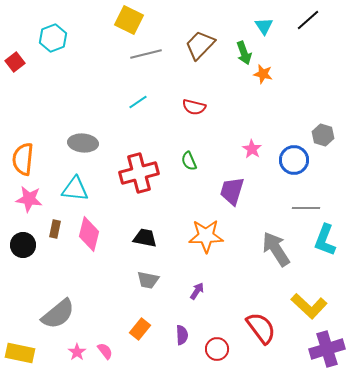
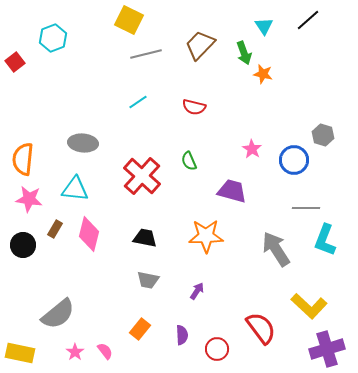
red cross at (139, 173): moved 3 px right, 3 px down; rotated 33 degrees counterclockwise
purple trapezoid at (232, 191): rotated 88 degrees clockwise
brown rectangle at (55, 229): rotated 18 degrees clockwise
pink star at (77, 352): moved 2 px left
